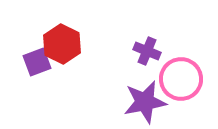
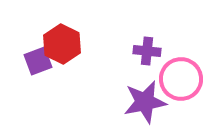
purple cross: rotated 16 degrees counterclockwise
purple square: moved 1 px right, 1 px up
